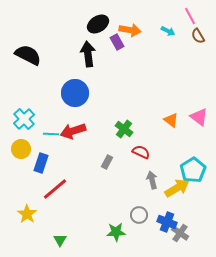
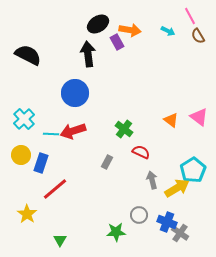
yellow circle: moved 6 px down
